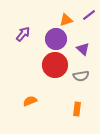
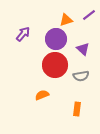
orange semicircle: moved 12 px right, 6 px up
